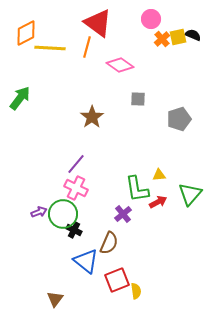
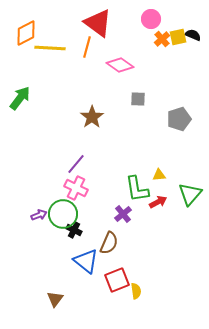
purple arrow: moved 3 px down
